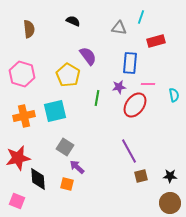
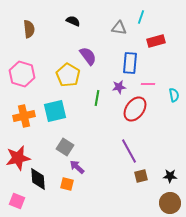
red ellipse: moved 4 px down
